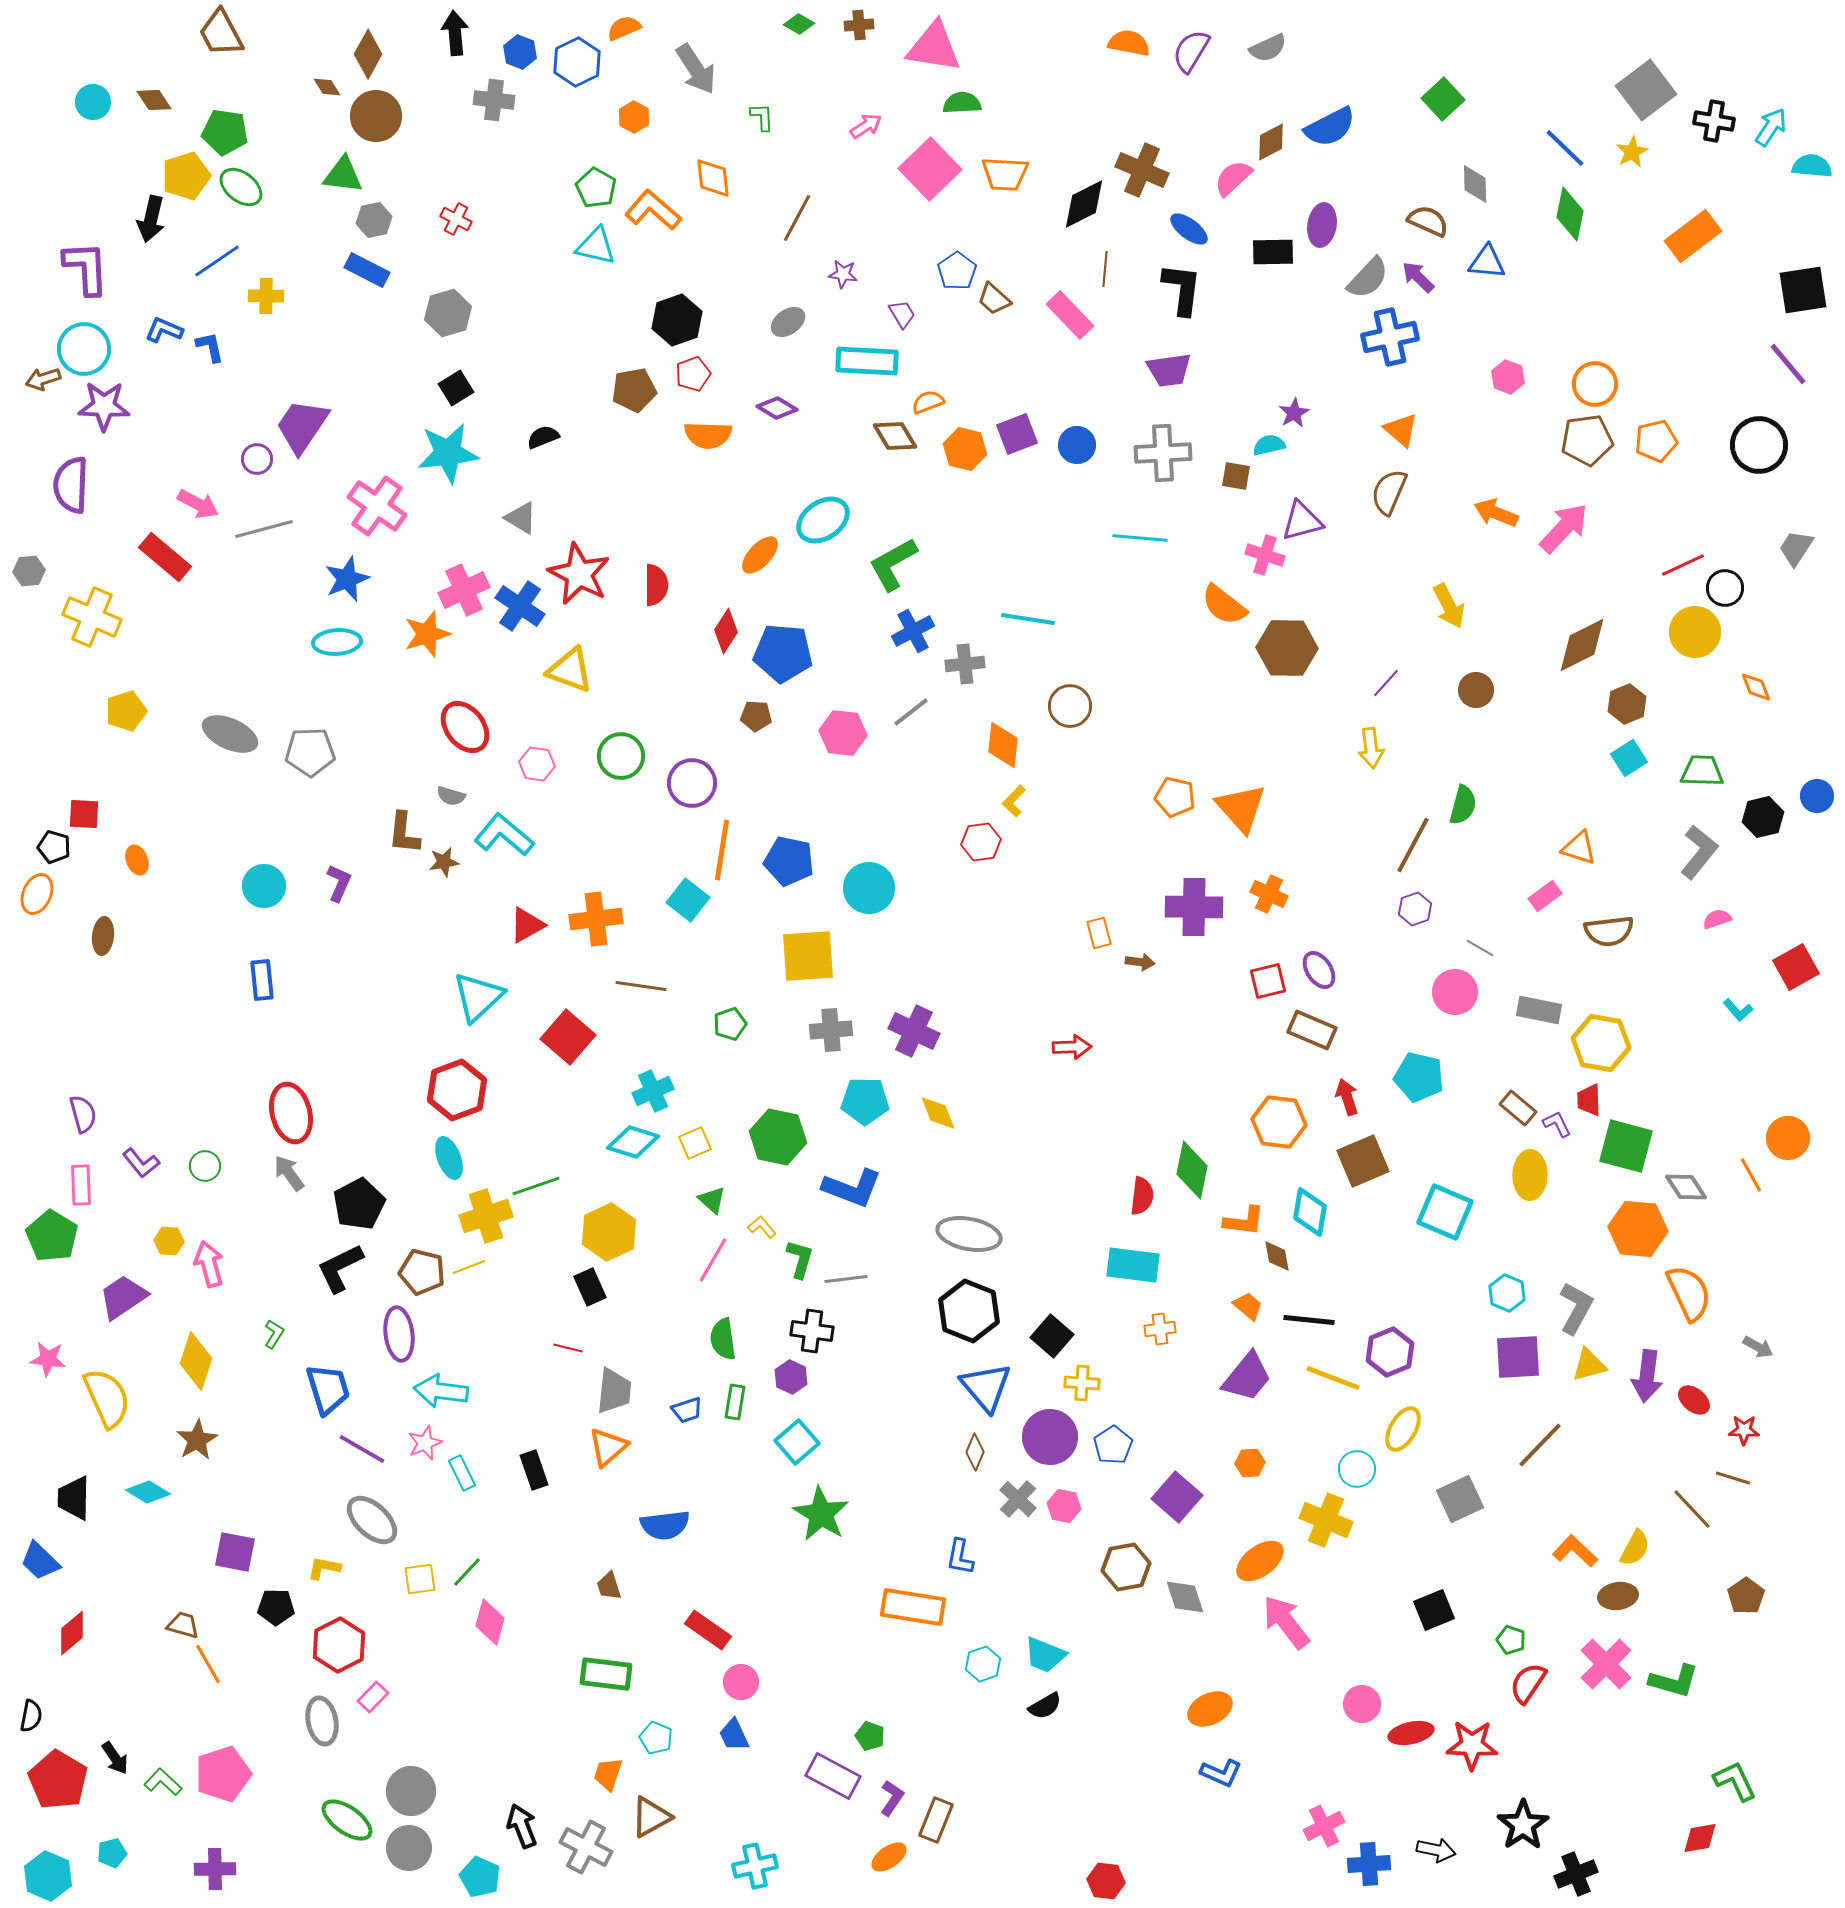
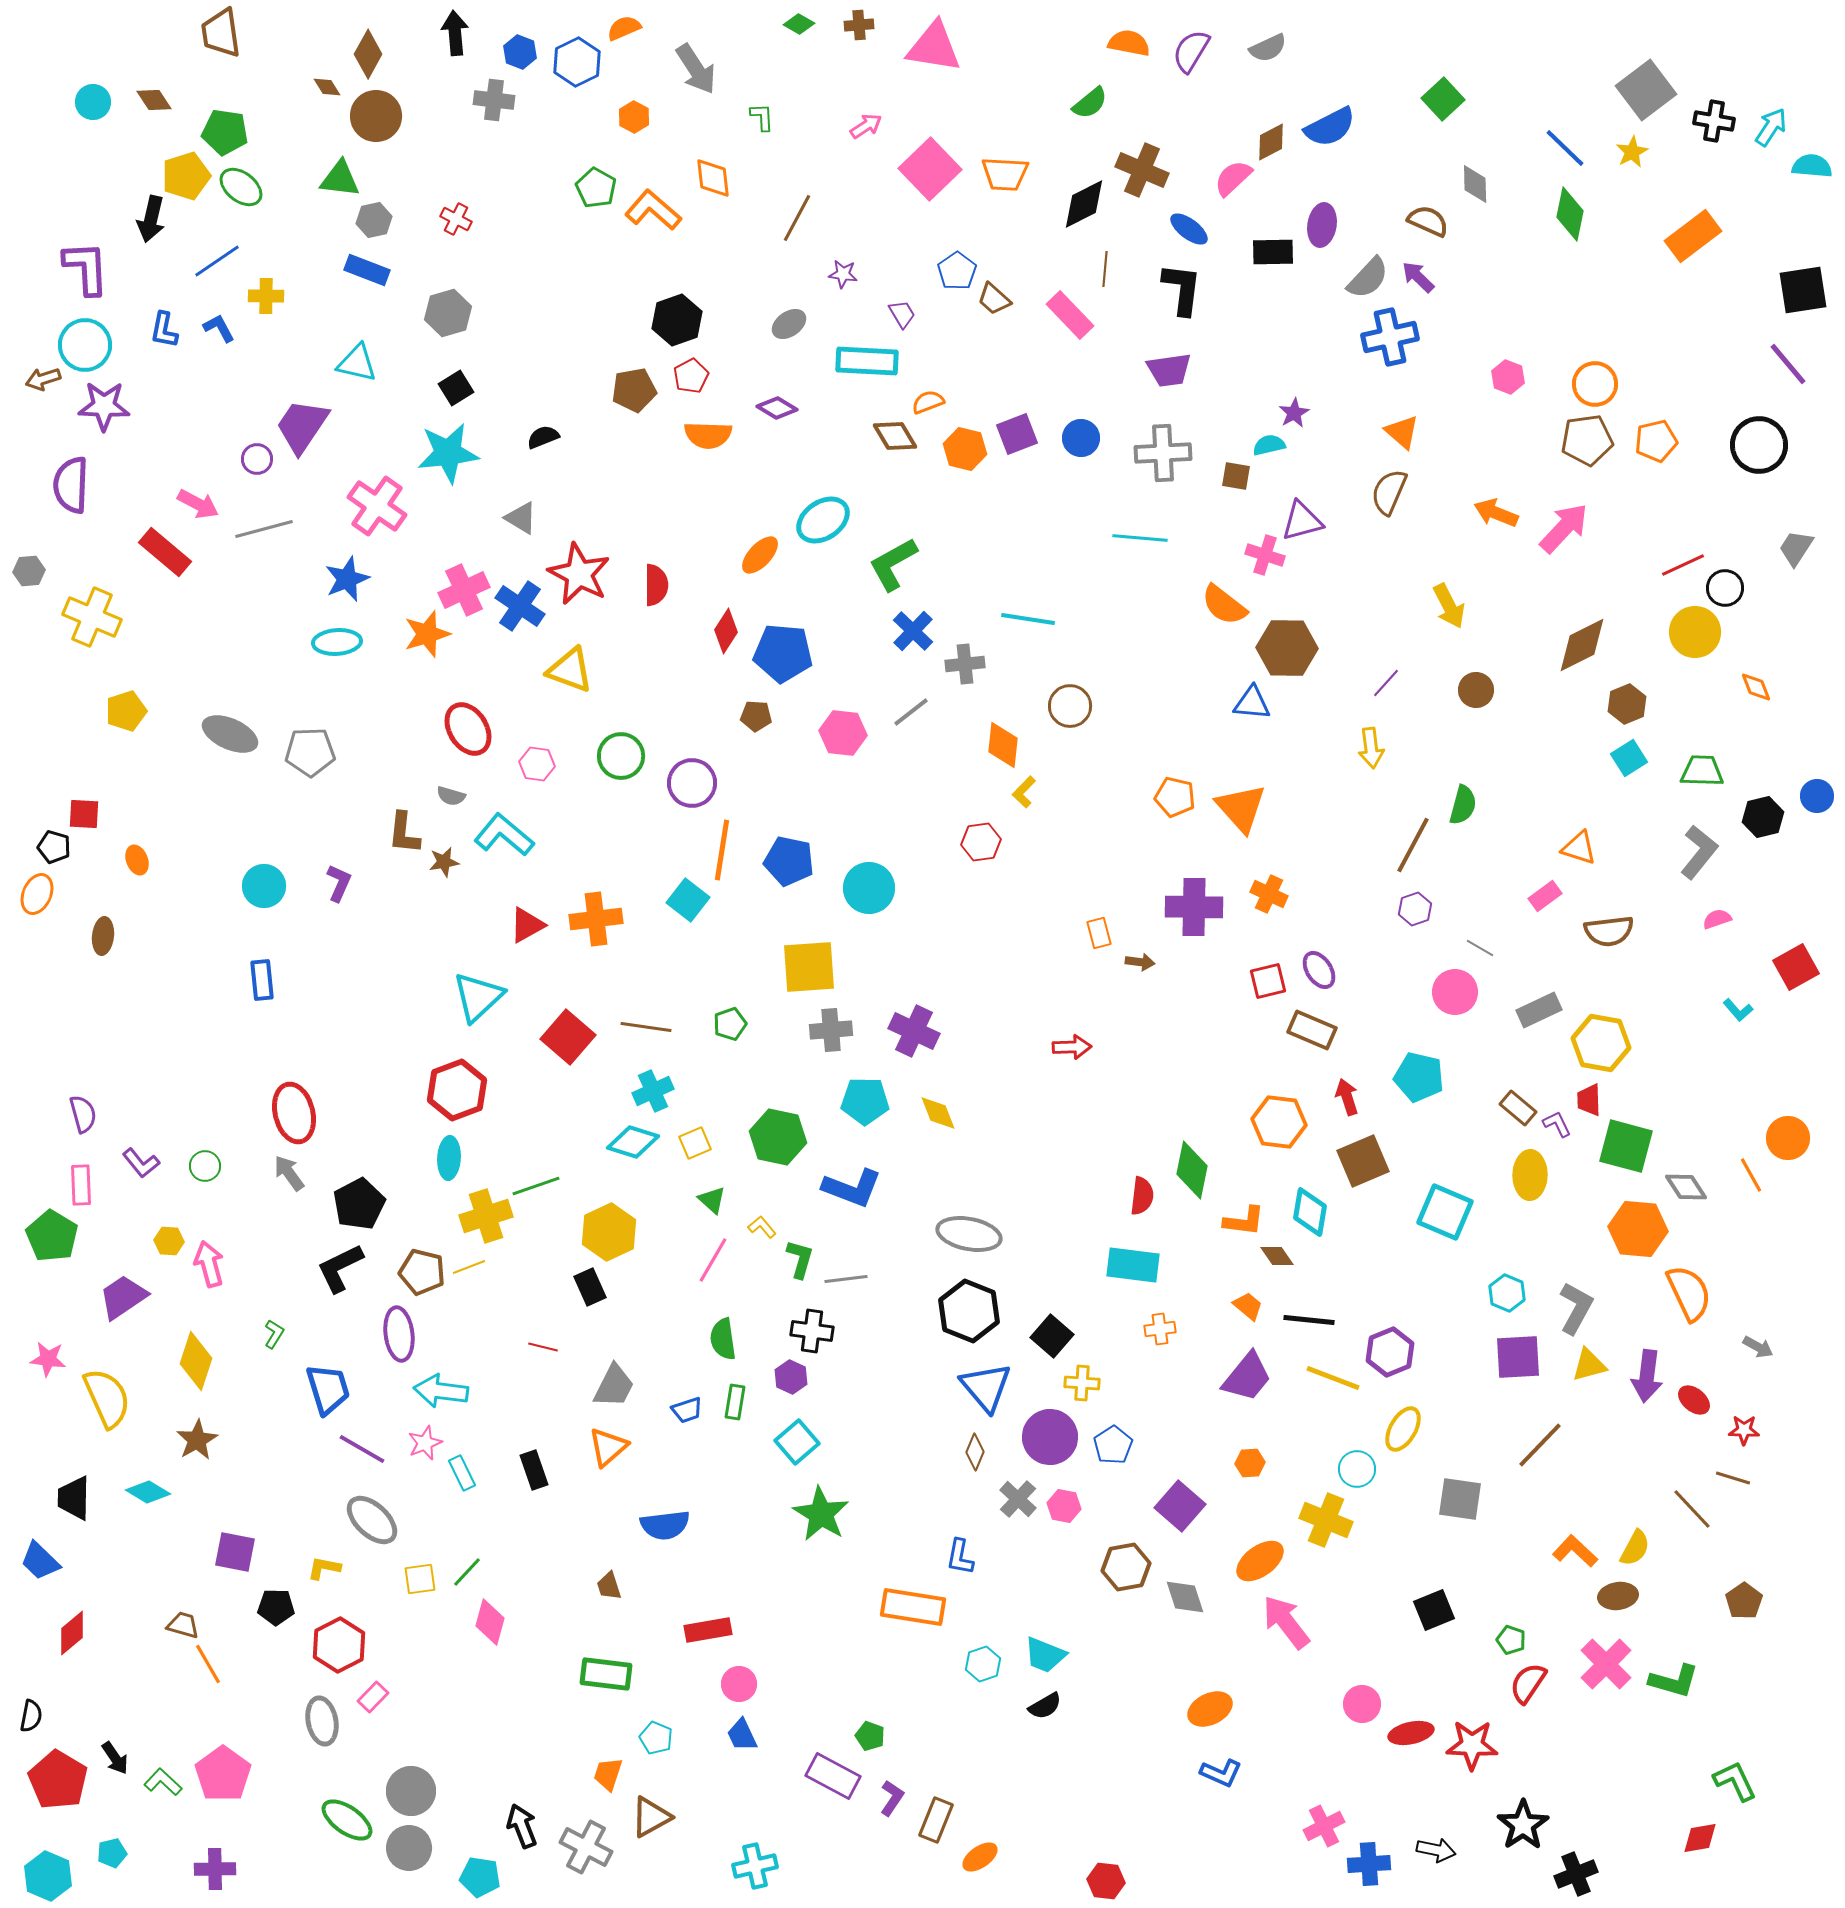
brown trapezoid at (221, 33): rotated 20 degrees clockwise
green semicircle at (962, 103): moved 128 px right; rotated 144 degrees clockwise
green triangle at (343, 175): moved 3 px left, 4 px down
cyan triangle at (596, 246): moved 239 px left, 117 px down
blue triangle at (1487, 262): moved 235 px left, 441 px down
blue rectangle at (367, 270): rotated 6 degrees counterclockwise
gray ellipse at (788, 322): moved 1 px right, 2 px down
blue L-shape at (164, 330): rotated 102 degrees counterclockwise
blue L-shape at (210, 347): moved 9 px right, 19 px up; rotated 16 degrees counterclockwise
cyan circle at (84, 349): moved 1 px right, 4 px up
red pentagon at (693, 374): moved 2 px left, 2 px down; rotated 8 degrees counterclockwise
orange triangle at (1401, 430): moved 1 px right, 2 px down
blue circle at (1077, 445): moved 4 px right, 7 px up
red rectangle at (165, 557): moved 5 px up
blue cross at (913, 631): rotated 18 degrees counterclockwise
red ellipse at (465, 727): moved 3 px right, 2 px down; rotated 6 degrees clockwise
yellow L-shape at (1014, 801): moved 10 px right, 9 px up
yellow square at (808, 956): moved 1 px right, 11 px down
brown line at (641, 986): moved 5 px right, 41 px down
gray rectangle at (1539, 1010): rotated 36 degrees counterclockwise
red ellipse at (291, 1113): moved 3 px right
cyan ellipse at (449, 1158): rotated 24 degrees clockwise
brown diamond at (1277, 1256): rotated 24 degrees counterclockwise
red line at (568, 1348): moved 25 px left, 1 px up
gray trapezoid at (614, 1391): moved 5 px up; rotated 21 degrees clockwise
purple square at (1177, 1497): moved 3 px right, 9 px down
gray square at (1460, 1499): rotated 33 degrees clockwise
brown pentagon at (1746, 1596): moved 2 px left, 5 px down
red rectangle at (708, 1630): rotated 45 degrees counterclockwise
pink circle at (741, 1682): moved 2 px left, 2 px down
blue trapezoid at (734, 1735): moved 8 px right
pink pentagon at (223, 1774): rotated 18 degrees counterclockwise
orange ellipse at (889, 1857): moved 91 px right
cyan pentagon at (480, 1877): rotated 15 degrees counterclockwise
